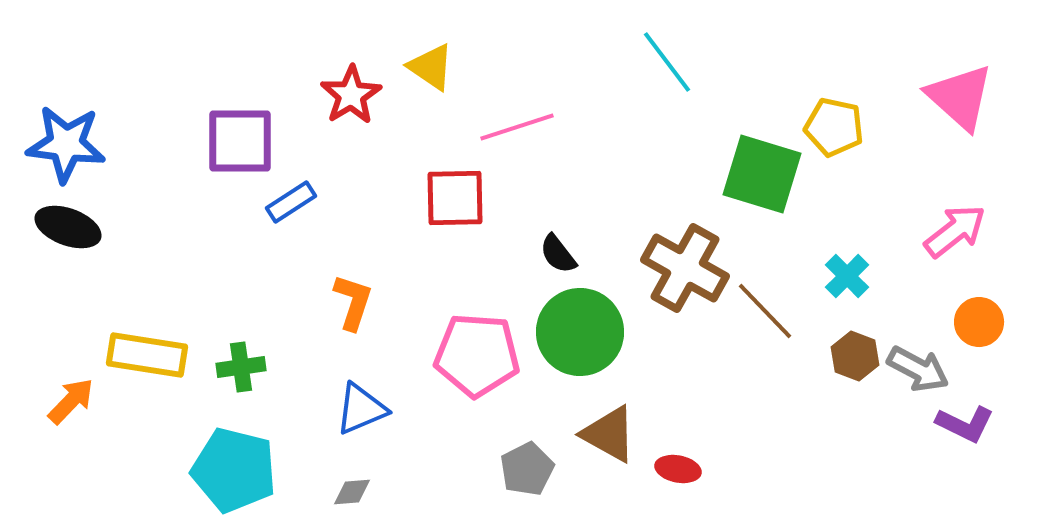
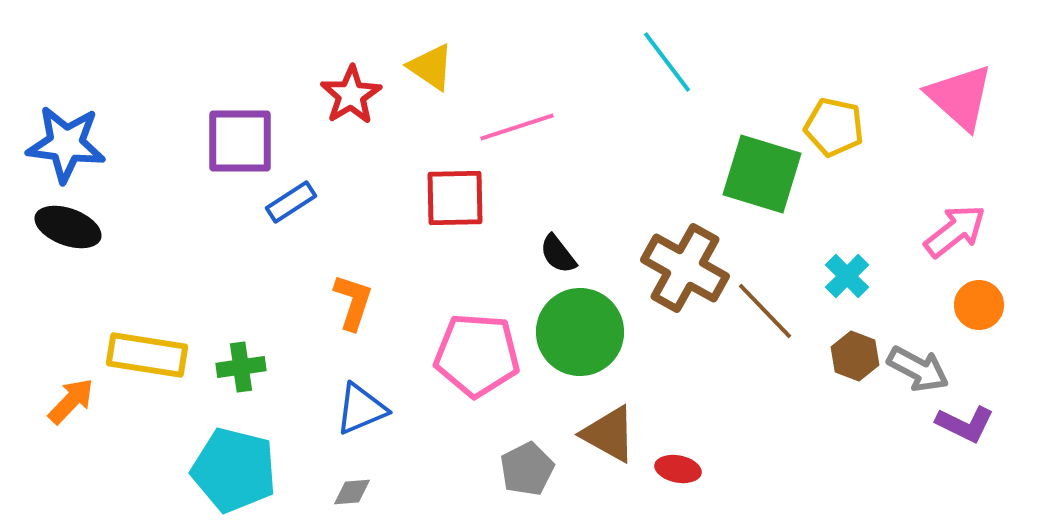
orange circle: moved 17 px up
